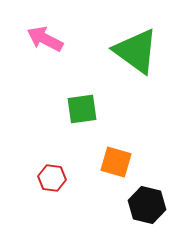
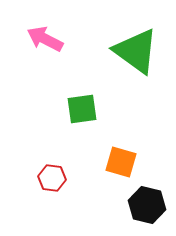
orange square: moved 5 px right
